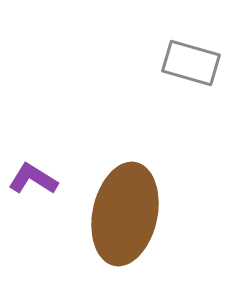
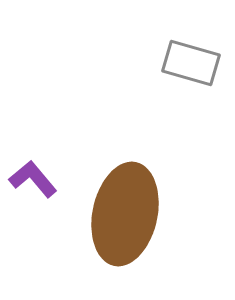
purple L-shape: rotated 18 degrees clockwise
